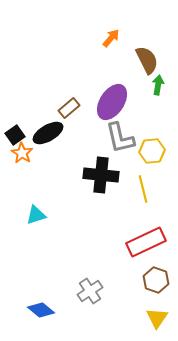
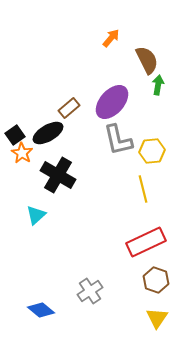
purple ellipse: rotated 9 degrees clockwise
gray L-shape: moved 2 px left, 2 px down
black cross: moved 43 px left; rotated 24 degrees clockwise
cyan triangle: rotated 25 degrees counterclockwise
